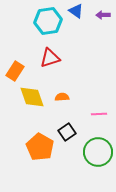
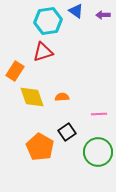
red triangle: moved 7 px left, 6 px up
